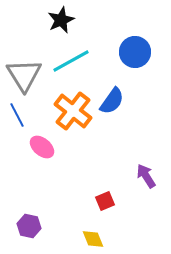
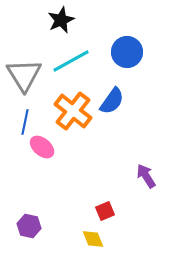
blue circle: moved 8 px left
blue line: moved 8 px right, 7 px down; rotated 40 degrees clockwise
red square: moved 10 px down
